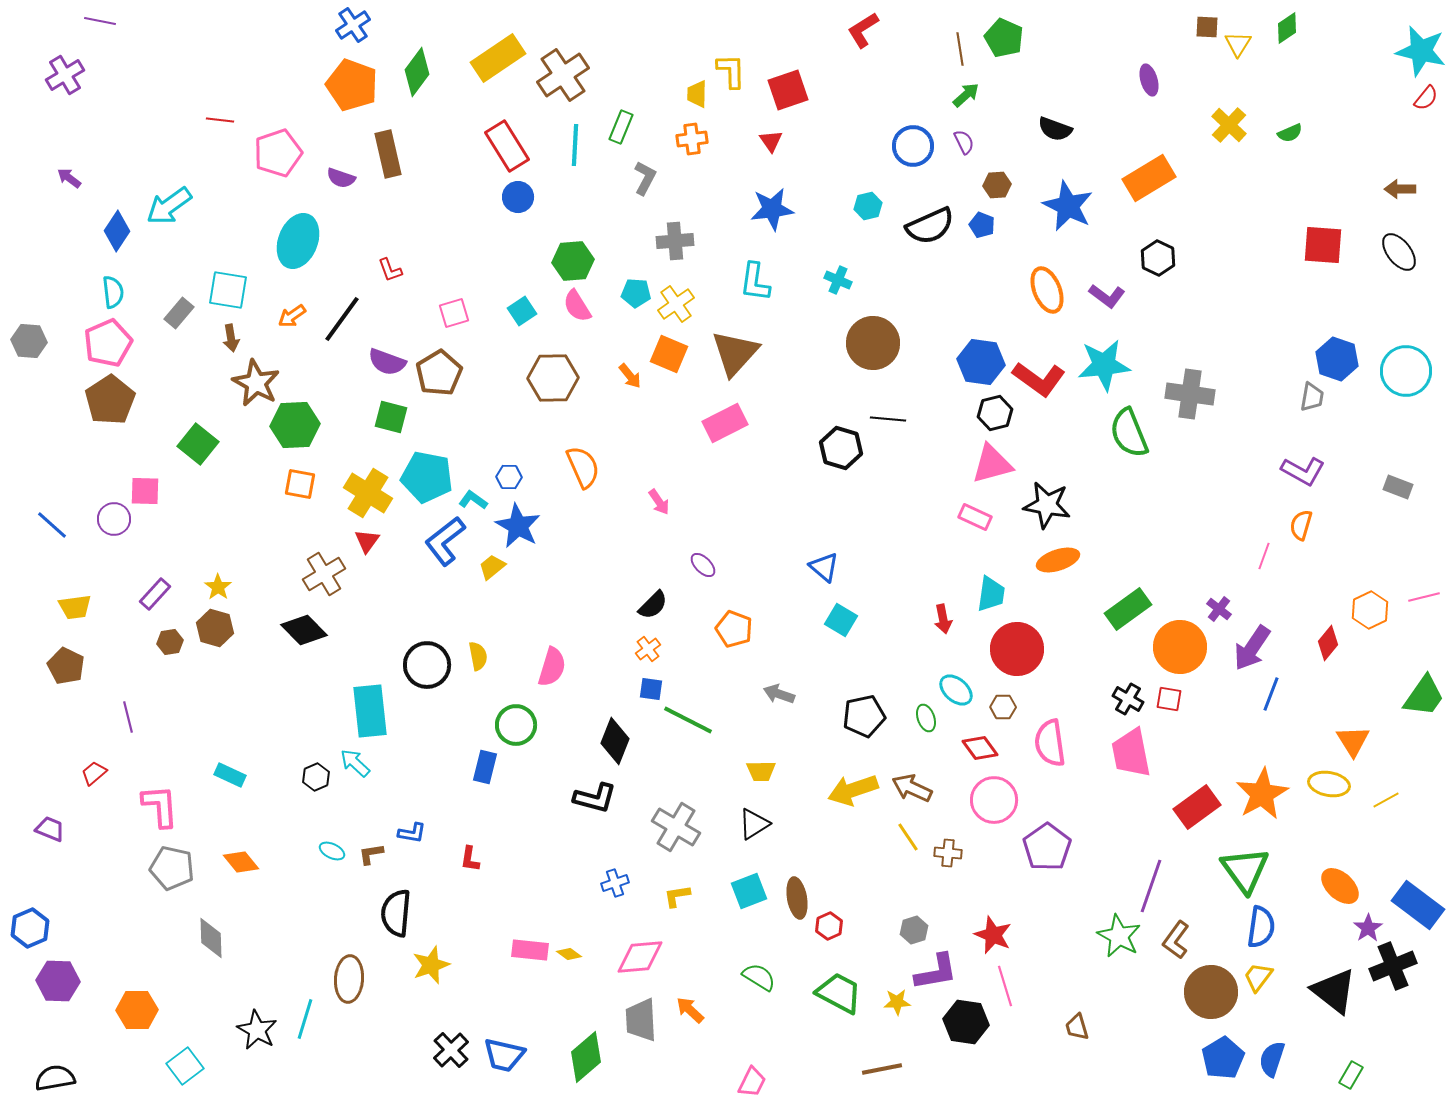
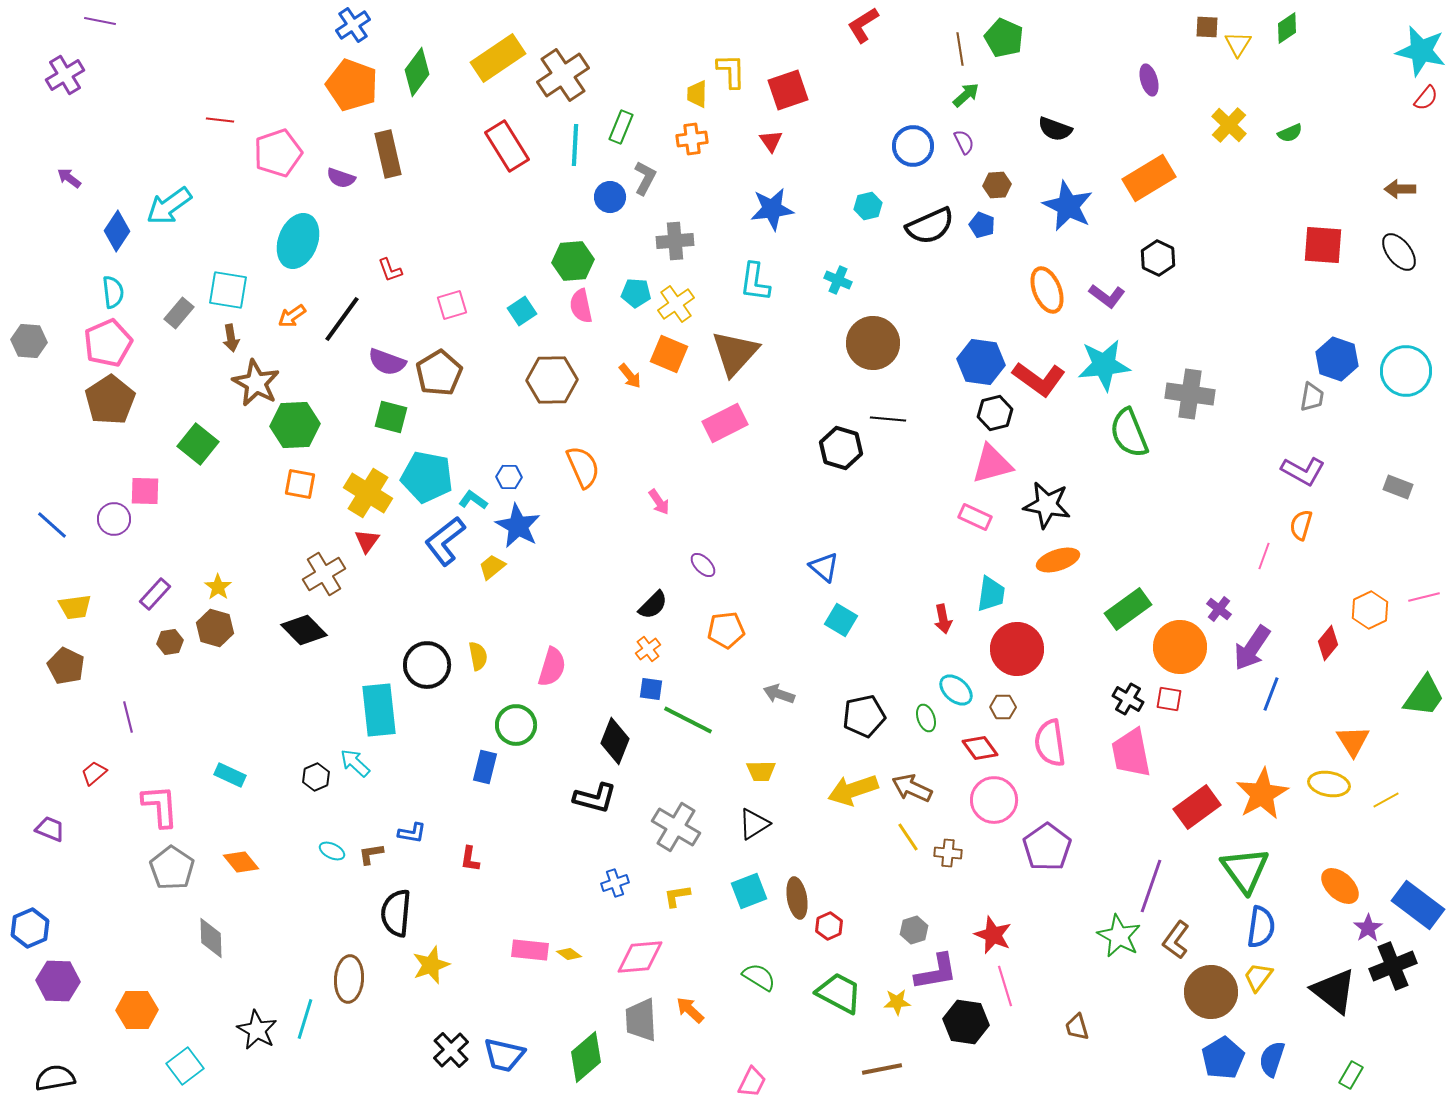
red L-shape at (863, 30): moved 5 px up
blue circle at (518, 197): moved 92 px right
pink semicircle at (577, 306): moved 4 px right; rotated 20 degrees clockwise
pink square at (454, 313): moved 2 px left, 8 px up
brown hexagon at (553, 378): moved 1 px left, 2 px down
orange pentagon at (734, 629): moved 8 px left, 1 px down; rotated 27 degrees counterclockwise
cyan rectangle at (370, 711): moved 9 px right, 1 px up
gray pentagon at (172, 868): rotated 21 degrees clockwise
